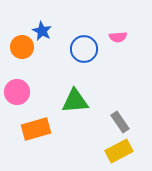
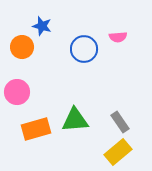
blue star: moved 5 px up; rotated 12 degrees counterclockwise
green triangle: moved 19 px down
yellow rectangle: moved 1 px left, 1 px down; rotated 12 degrees counterclockwise
